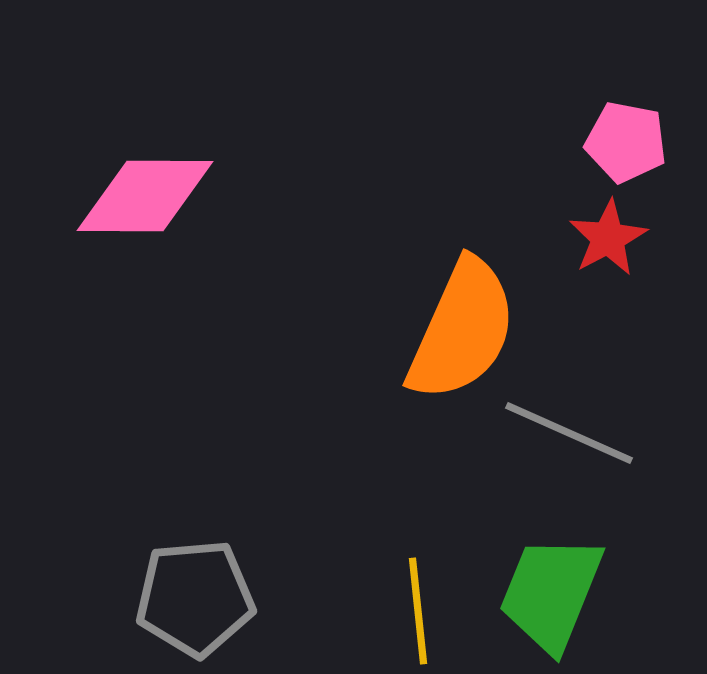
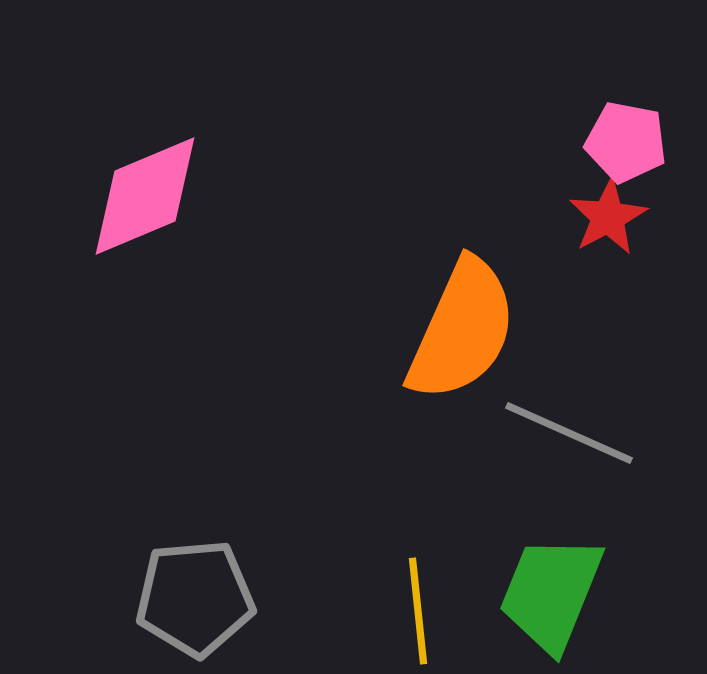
pink diamond: rotated 23 degrees counterclockwise
red star: moved 21 px up
